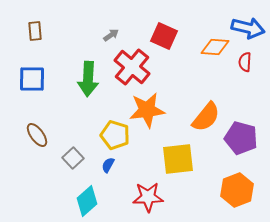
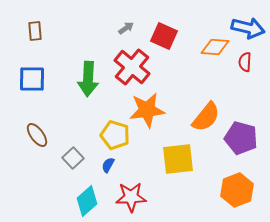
gray arrow: moved 15 px right, 7 px up
red star: moved 17 px left
